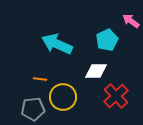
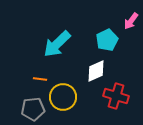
pink arrow: rotated 90 degrees counterclockwise
cyan arrow: rotated 68 degrees counterclockwise
white diamond: rotated 25 degrees counterclockwise
red cross: rotated 30 degrees counterclockwise
